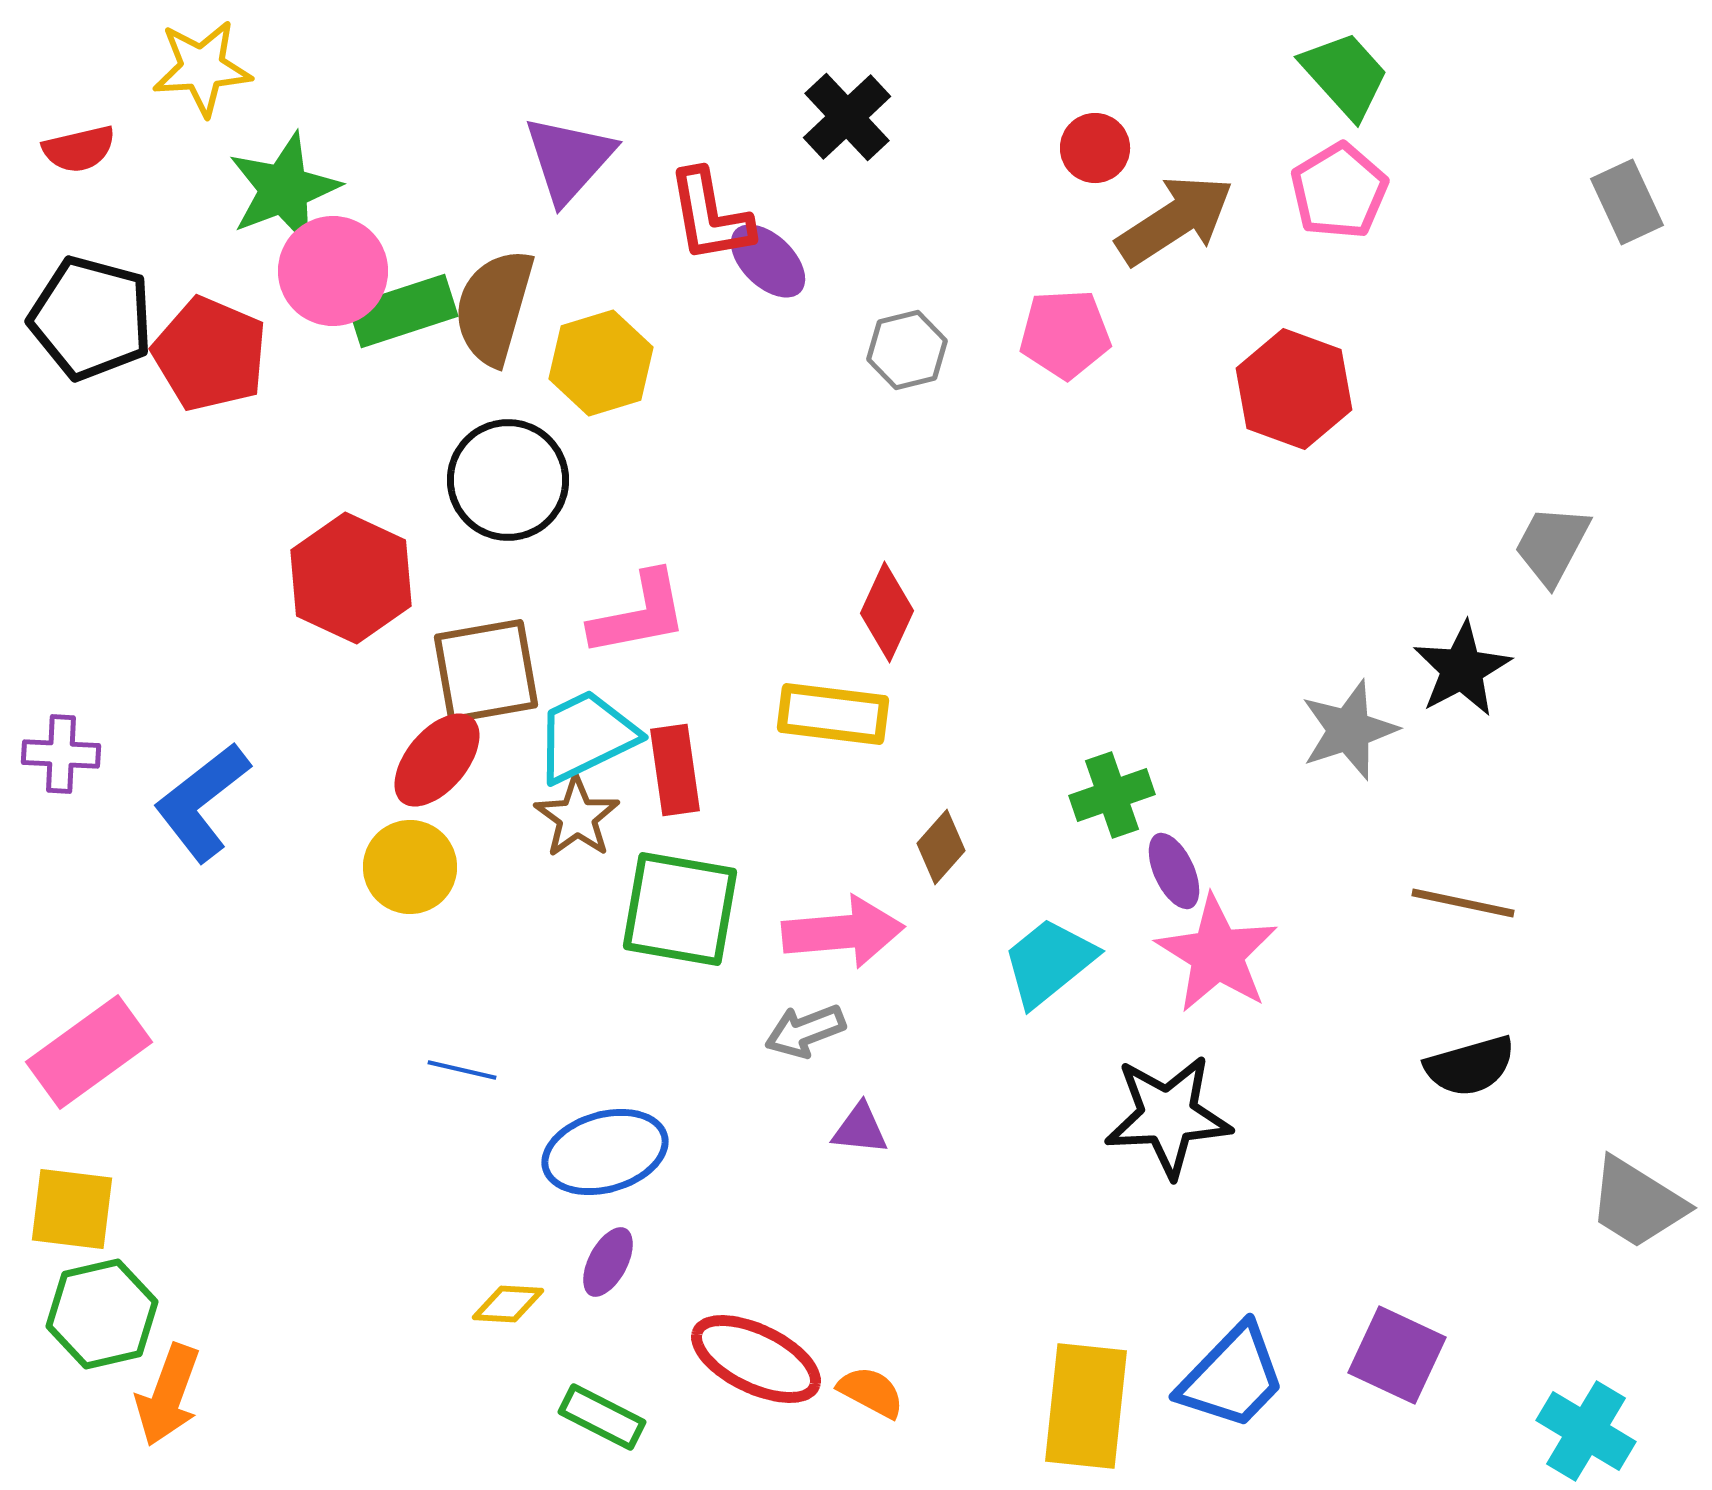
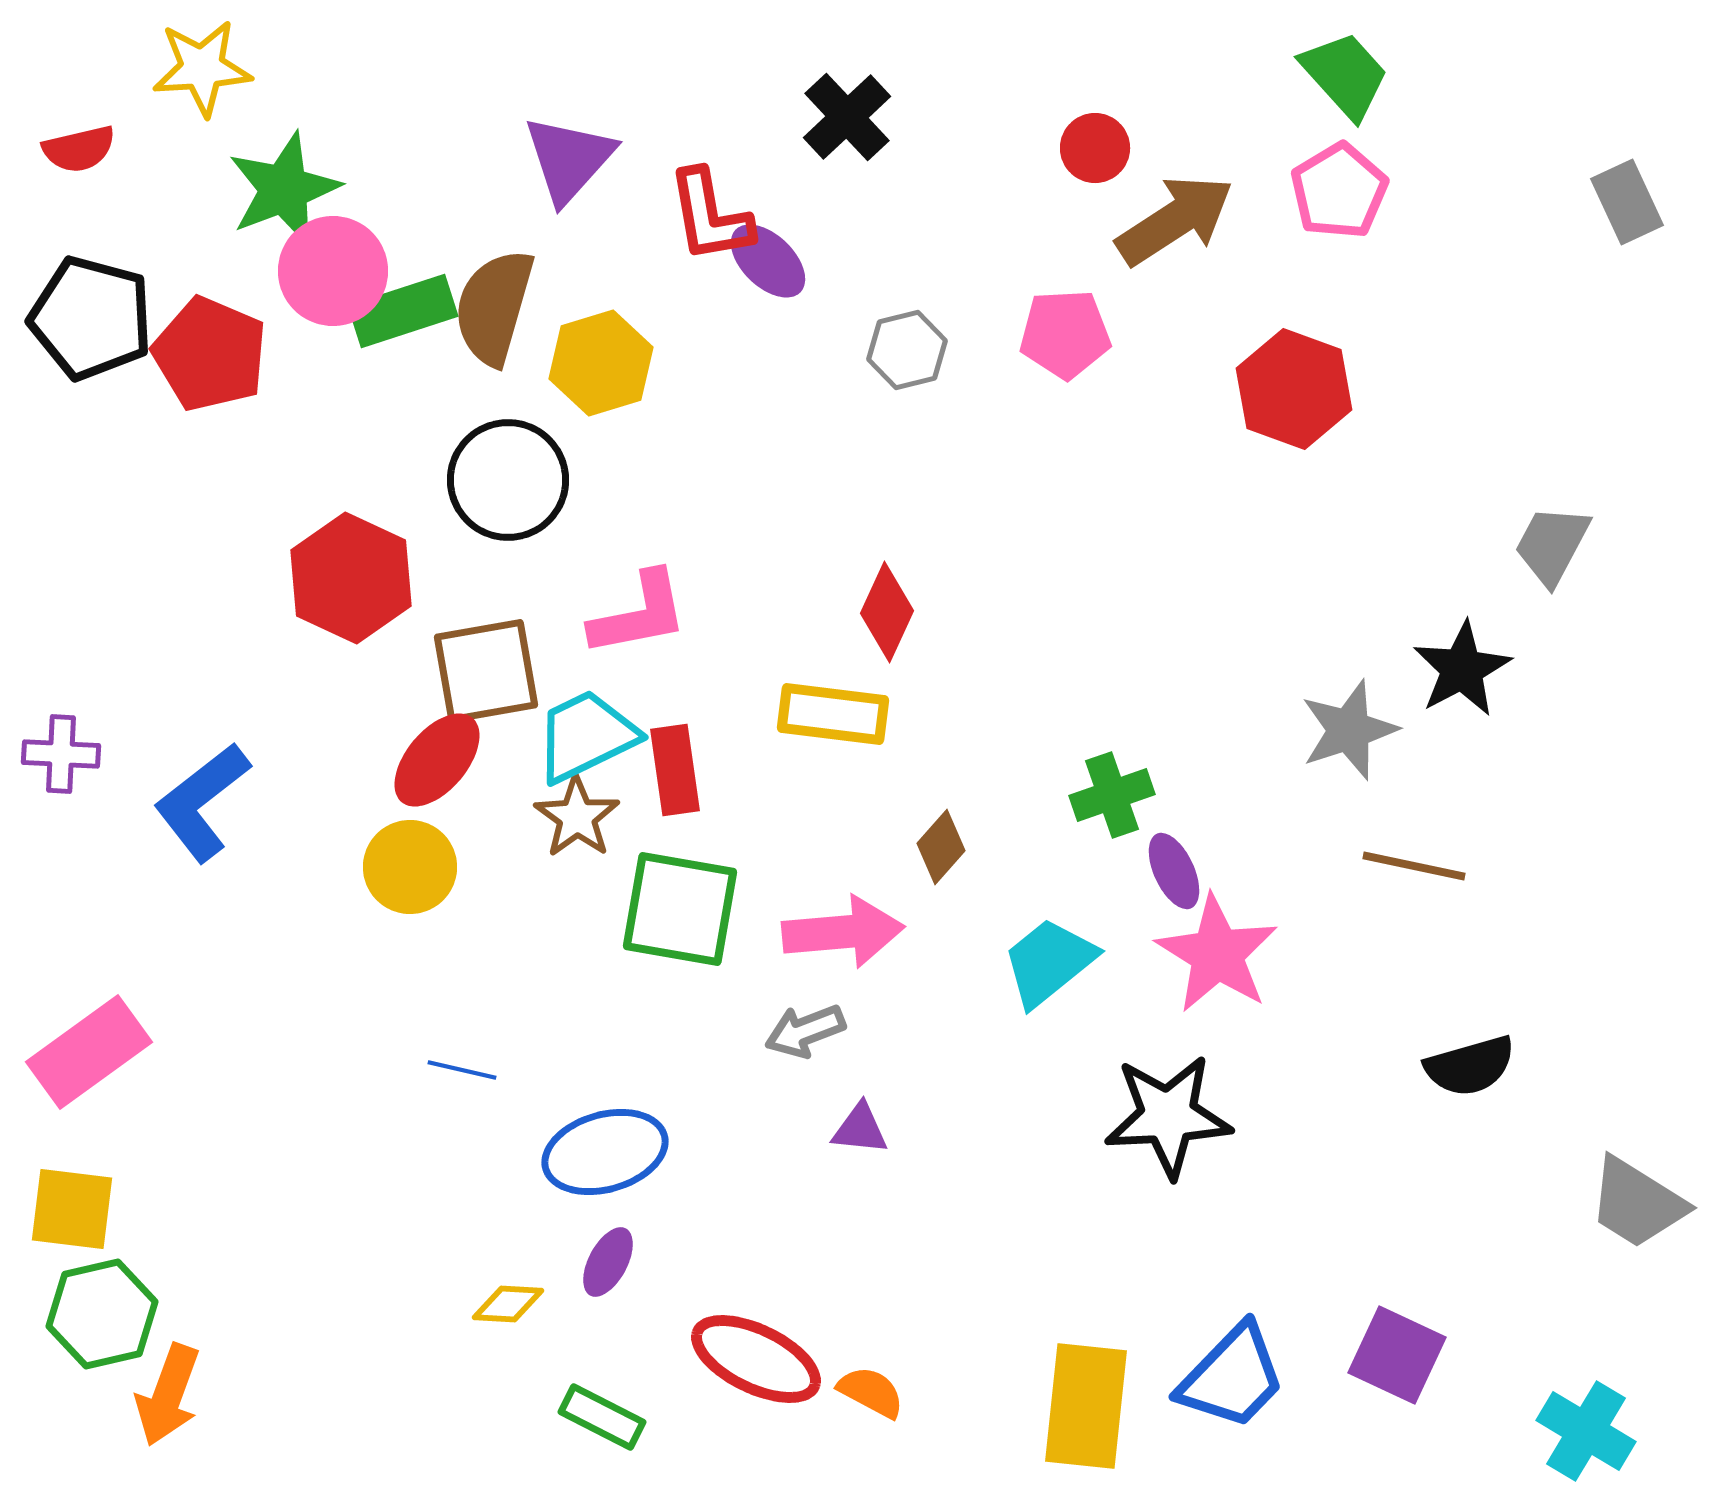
brown line at (1463, 903): moved 49 px left, 37 px up
